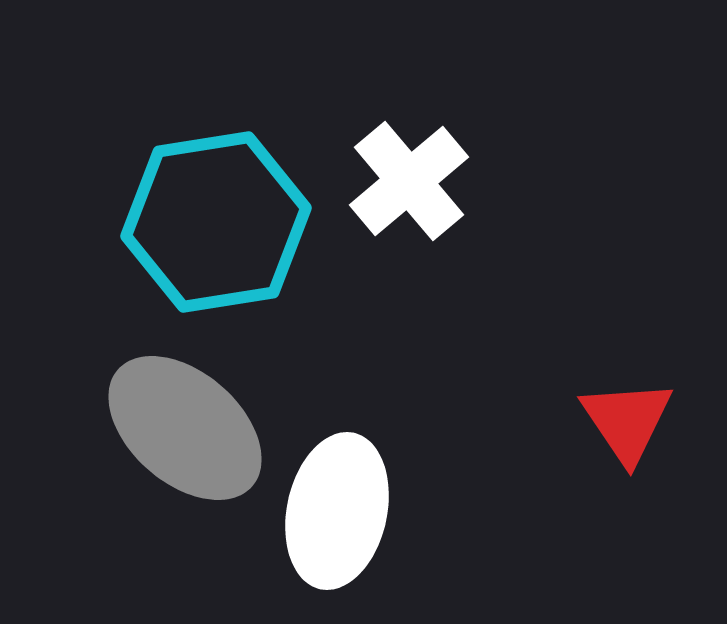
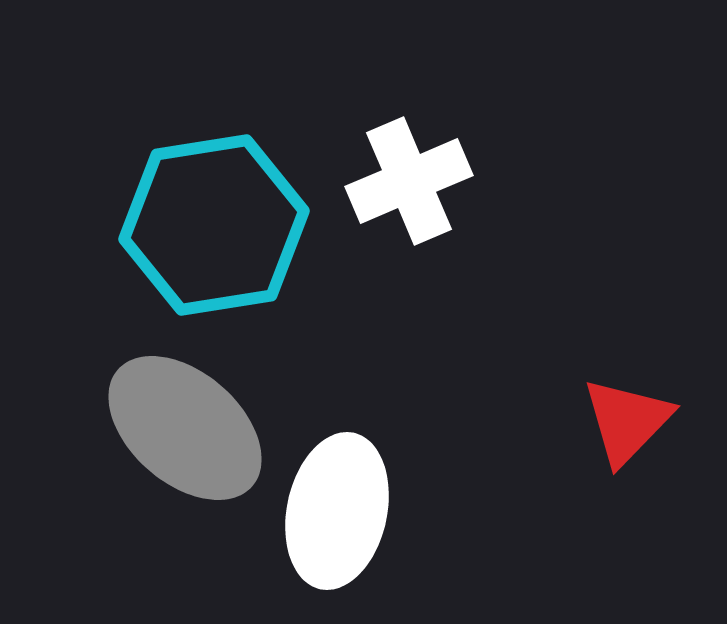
white cross: rotated 17 degrees clockwise
cyan hexagon: moved 2 px left, 3 px down
red triangle: rotated 18 degrees clockwise
